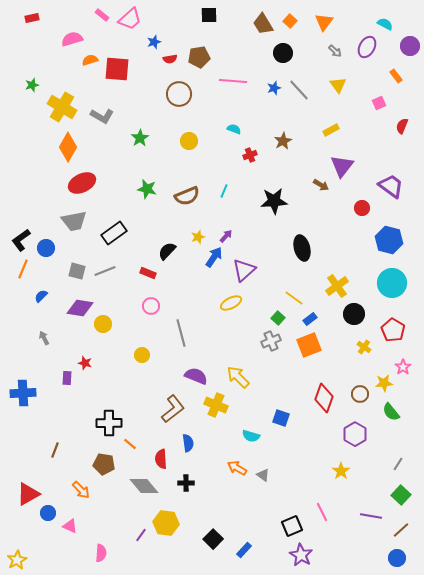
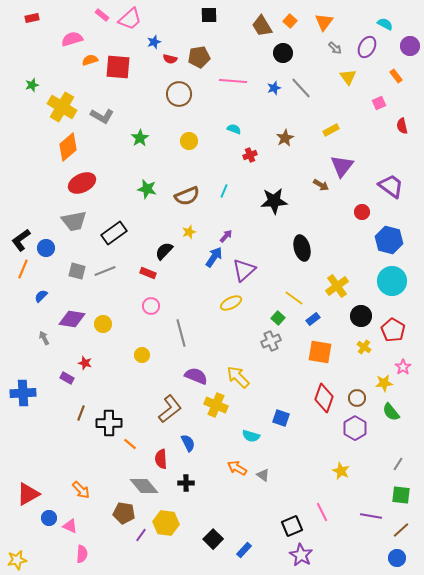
brown trapezoid at (263, 24): moved 1 px left, 2 px down
gray arrow at (335, 51): moved 3 px up
red semicircle at (170, 59): rotated 24 degrees clockwise
red square at (117, 69): moved 1 px right, 2 px up
yellow triangle at (338, 85): moved 10 px right, 8 px up
gray line at (299, 90): moved 2 px right, 2 px up
red semicircle at (402, 126): rotated 35 degrees counterclockwise
brown star at (283, 141): moved 2 px right, 3 px up
orange diamond at (68, 147): rotated 20 degrees clockwise
red circle at (362, 208): moved 4 px down
yellow star at (198, 237): moved 9 px left, 5 px up
black semicircle at (167, 251): moved 3 px left
cyan circle at (392, 283): moved 2 px up
purple diamond at (80, 308): moved 8 px left, 11 px down
black circle at (354, 314): moved 7 px right, 2 px down
blue rectangle at (310, 319): moved 3 px right
orange square at (309, 345): moved 11 px right, 7 px down; rotated 30 degrees clockwise
purple rectangle at (67, 378): rotated 64 degrees counterclockwise
brown circle at (360, 394): moved 3 px left, 4 px down
brown L-shape at (173, 409): moved 3 px left
purple hexagon at (355, 434): moved 6 px up
blue semicircle at (188, 443): rotated 18 degrees counterclockwise
brown line at (55, 450): moved 26 px right, 37 px up
brown pentagon at (104, 464): moved 20 px right, 49 px down
yellow star at (341, 471): rotated 12 degrees counterclockwise
green square at (401, 495): rotated 36 degrees counterclockwise
blue circle at (48, 513): moved 1 px right, 5 px down
pink semicircle at (101, 553): moved 19 px left, 1 px down
yellow star at (17, 560): rotated 18 degrees clockwise
